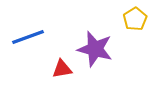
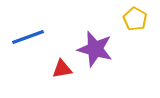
yellow pentagon: rotated 10 degrees counterclockwise
